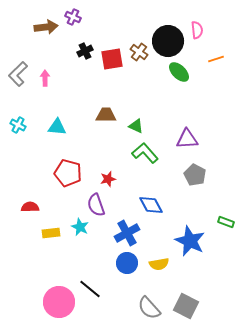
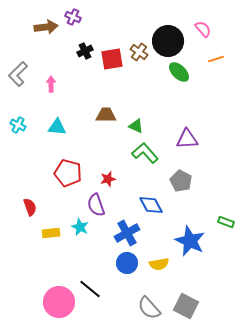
pink semicircle: moved 6 px right, 1 px up; rotated 36 degrees counterclockwise
pink arrow: moved 6 px right, 6 px down
gray pentagon: moved 14 px left, 6 px down
red semicircle: rotated 72 degrees clockwise
